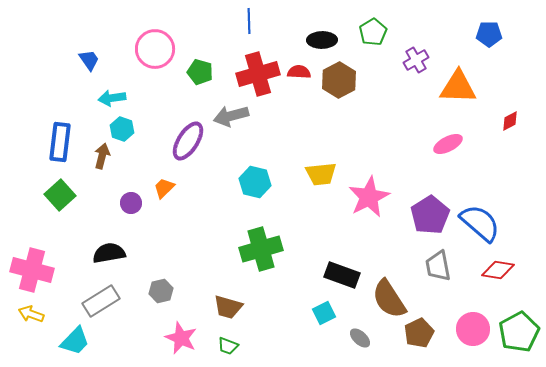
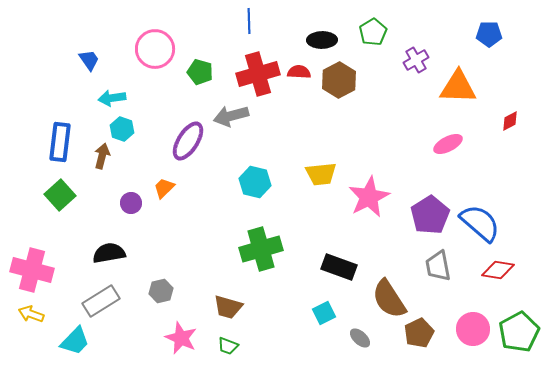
black rectangle at (342, 275): moved 3 px left, 8 px up
